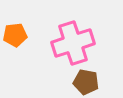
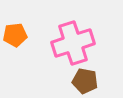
brown pentagon: moved 1 px left, 1 px up
